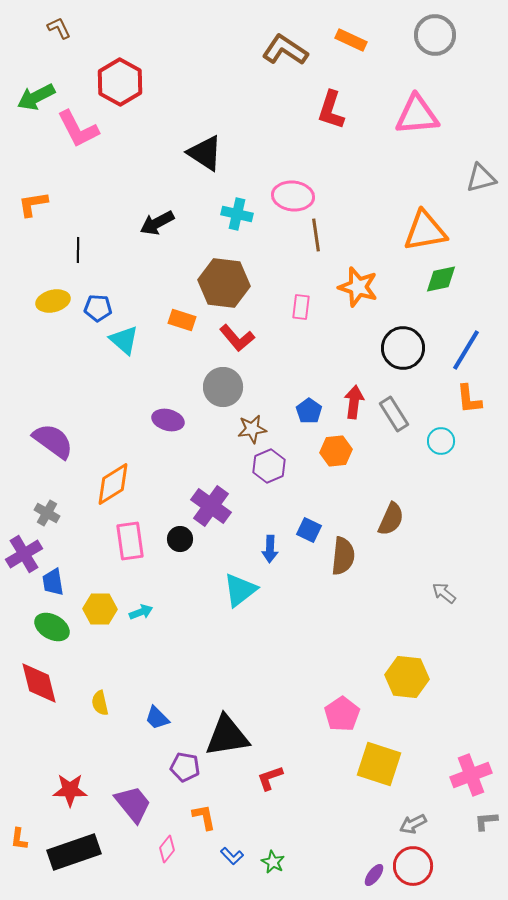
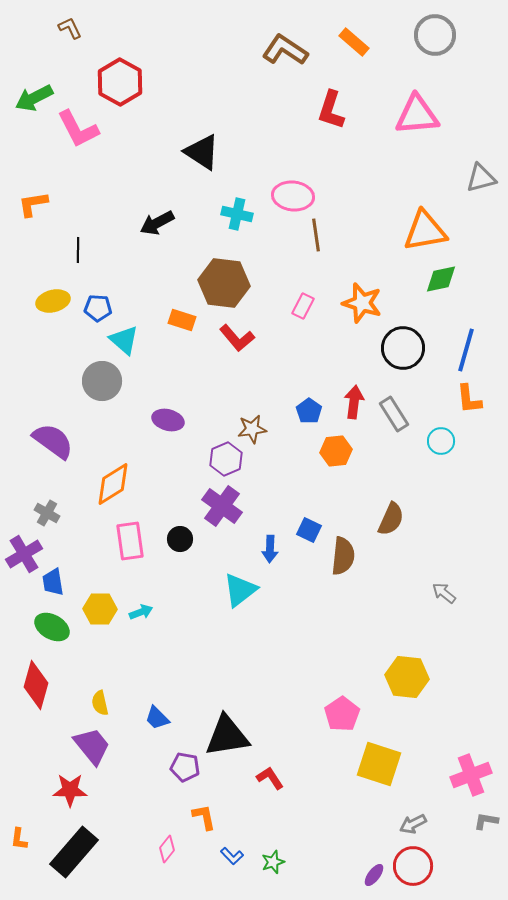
brown L-shape at (59, 28): moved 11 px right
orange rectangle at (351, 40): moved 3 px right, 2 px down; rotated 16 degrees clockwise
green arrow at (36, 97): moved 2 px left, 1 px down
black triangle at (205, 153): moved 3 px left, 1 px up
orange star at (358, 287): moved 4 px right, 16 px down
pink rectangle at (301, 307): moved 2 px right, 1 px up; rotated 20 degrees clockwise
blue line at (466, 350): rotated 15 degrees counterclockwise
gray circle at (223, 387): moved 121 px left, 6 px up
purple hexagon at (269, 466): moved 43 px left, 7 px up
purple cross at (211, 506): moved 11 px right
red diamond at (39, 683): moved 3 px left, 2 px down; rotated 30 degrees clockwise
red L-shape at (270, 778): rotated 76 degrees clockwise
purple trapezoid at (133, 804): moved 41 px left, 58 px up
gray L-shape at (486, 821): rotated 15 degrees clockwise
black rectangle at (74, 852): rotated 30 degrees counterclockwise
green star at (273, 862): rotated 25 degrees clockwise
